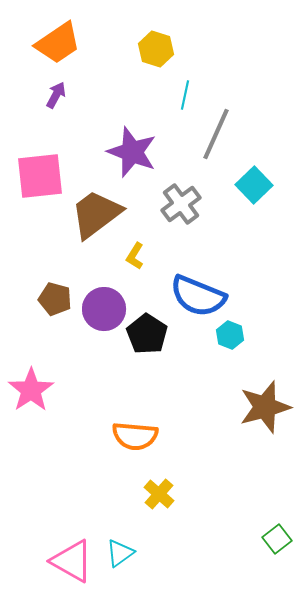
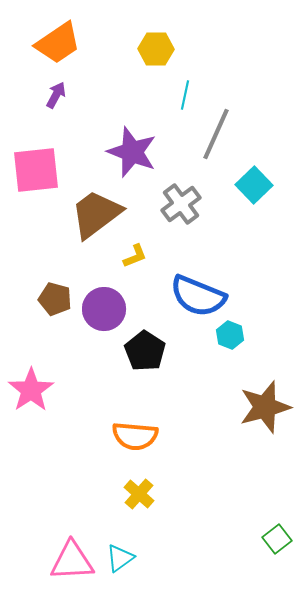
yellow hexagon: rotated 16 degrees counterclockwise
pink square: moved 4 px left, 6 px up
yellow L-shape: rotated 144 degrees counterclockwise
black pentagon: moved 2 px left, 17 px down
yellow cross: moved 20 px left
cyan triangle: moved 5 px down
pink triangle: rotated 33 degrees counterclockwise
